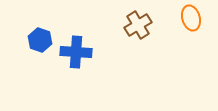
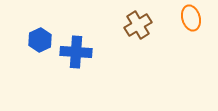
blue hexagon: rotated 15 degrees clockwise
